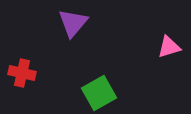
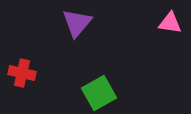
purple triangle: moved 4 px right
pink triangle: moved 1 px right, 24 px up; rotated 25 degrees clockwise
